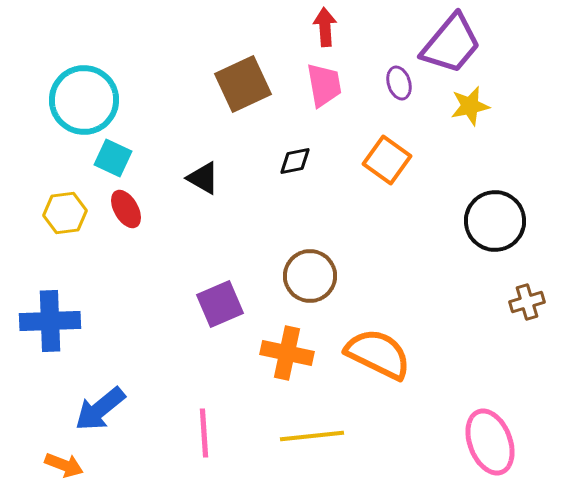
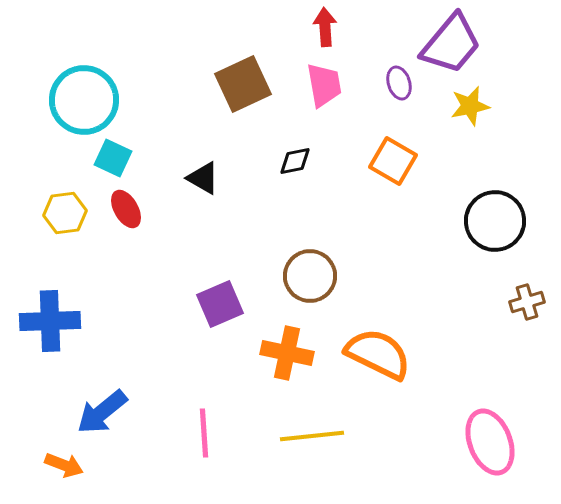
orange square: moved 6 px right, 1 px down; rotated 6 degrees counterclockwise
blue arrow: moved 2 px right, 3 px down
